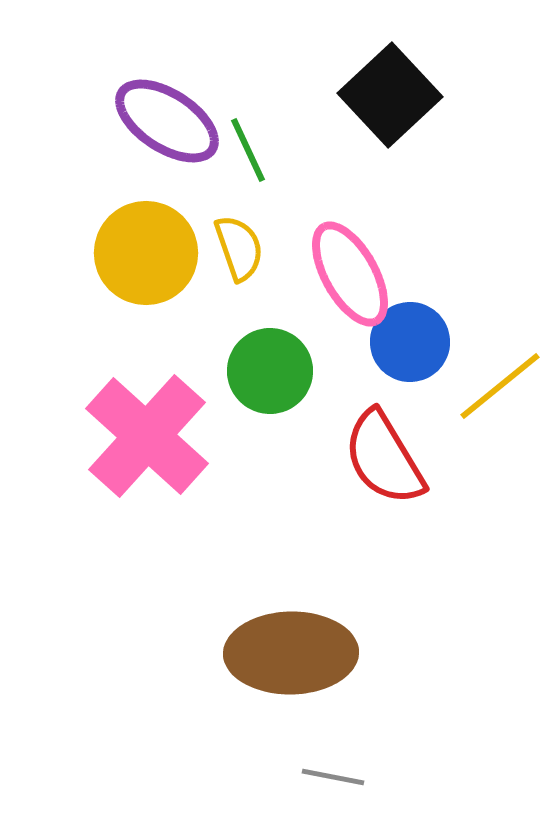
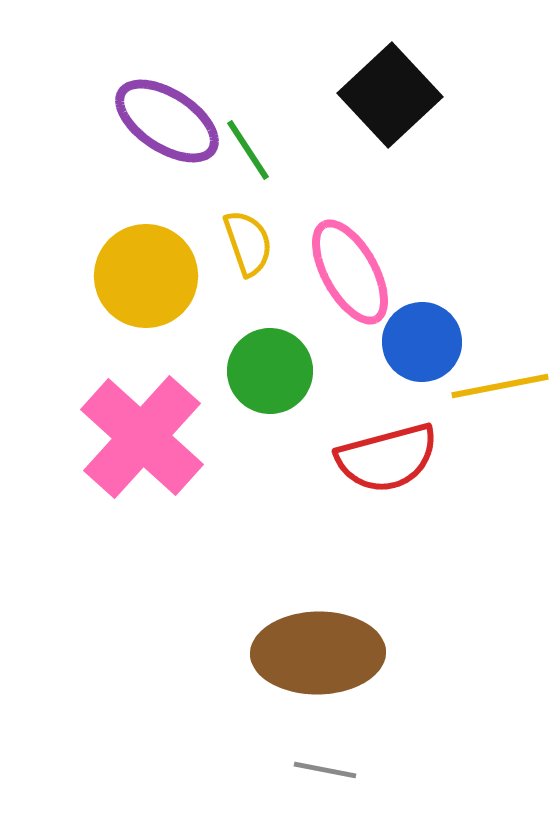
green line: rotated 8 degrees counterclockwise
yellow semicircle: moved 9 px right, 5 px up
yellow circle: moved 23 px down
pink ellipse: moved 2 px up
blue circle: moved 12 px right
yellow line: rotated 28 degrees clockwise
pink cross: moved 5 px left, 1 px down
red semicircle: moved 3 px right; rotated 74 degrees counterclockwise
brown ellipse: moved 27 px right
gray line: moved 8 px left, 7 px up
